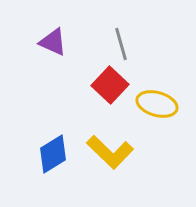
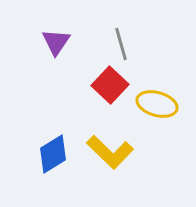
purple triangle: moved 3 px right; rotated 40 degrees clockwise
